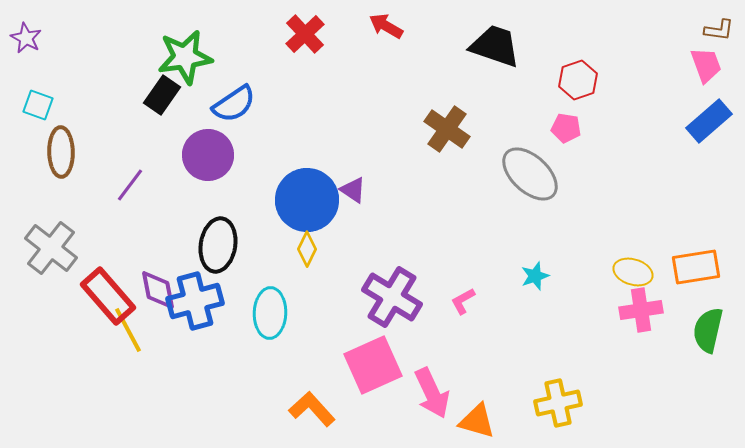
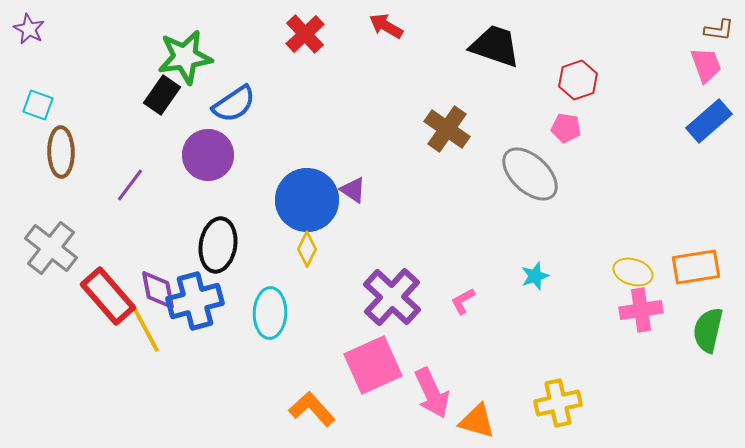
purple star: moved 3 px right, 9 px up
purple cross: rotated 12 degrees clockwise
yellow line: moved 18 px right
